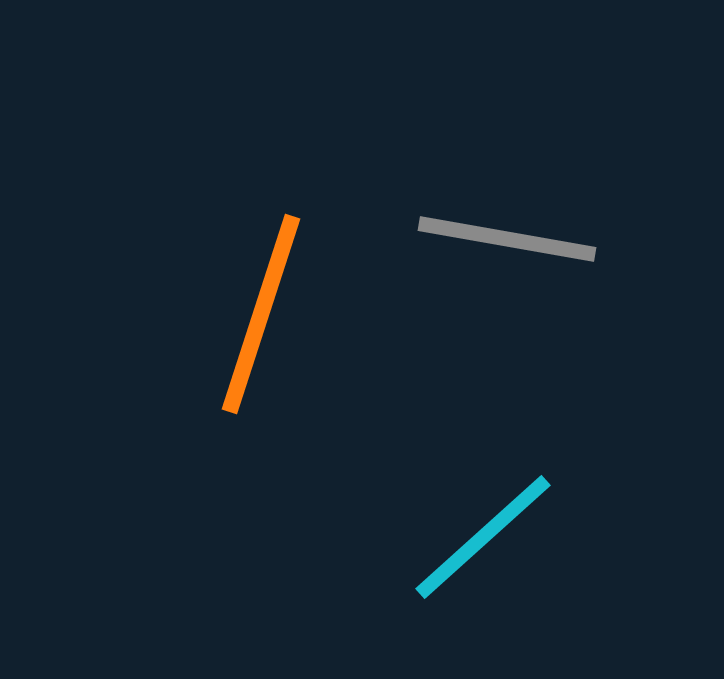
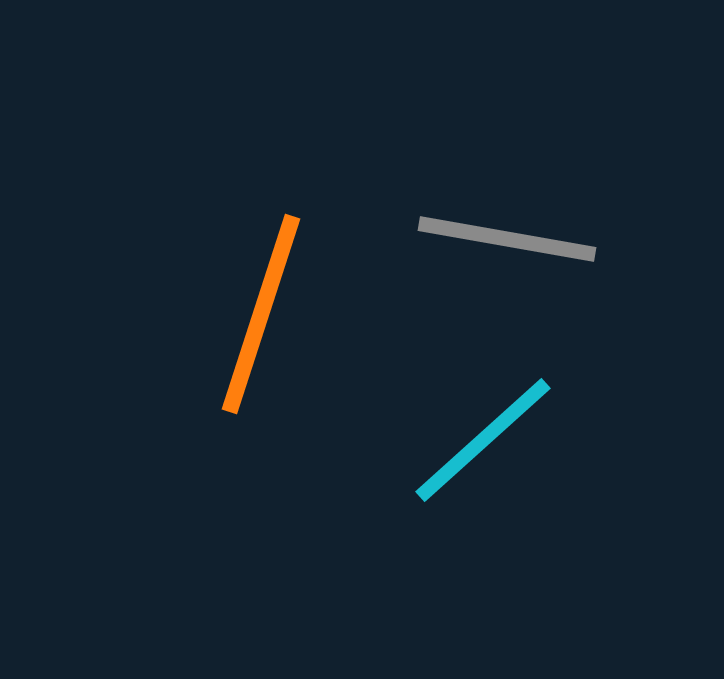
cyan line: moved 97 px up
